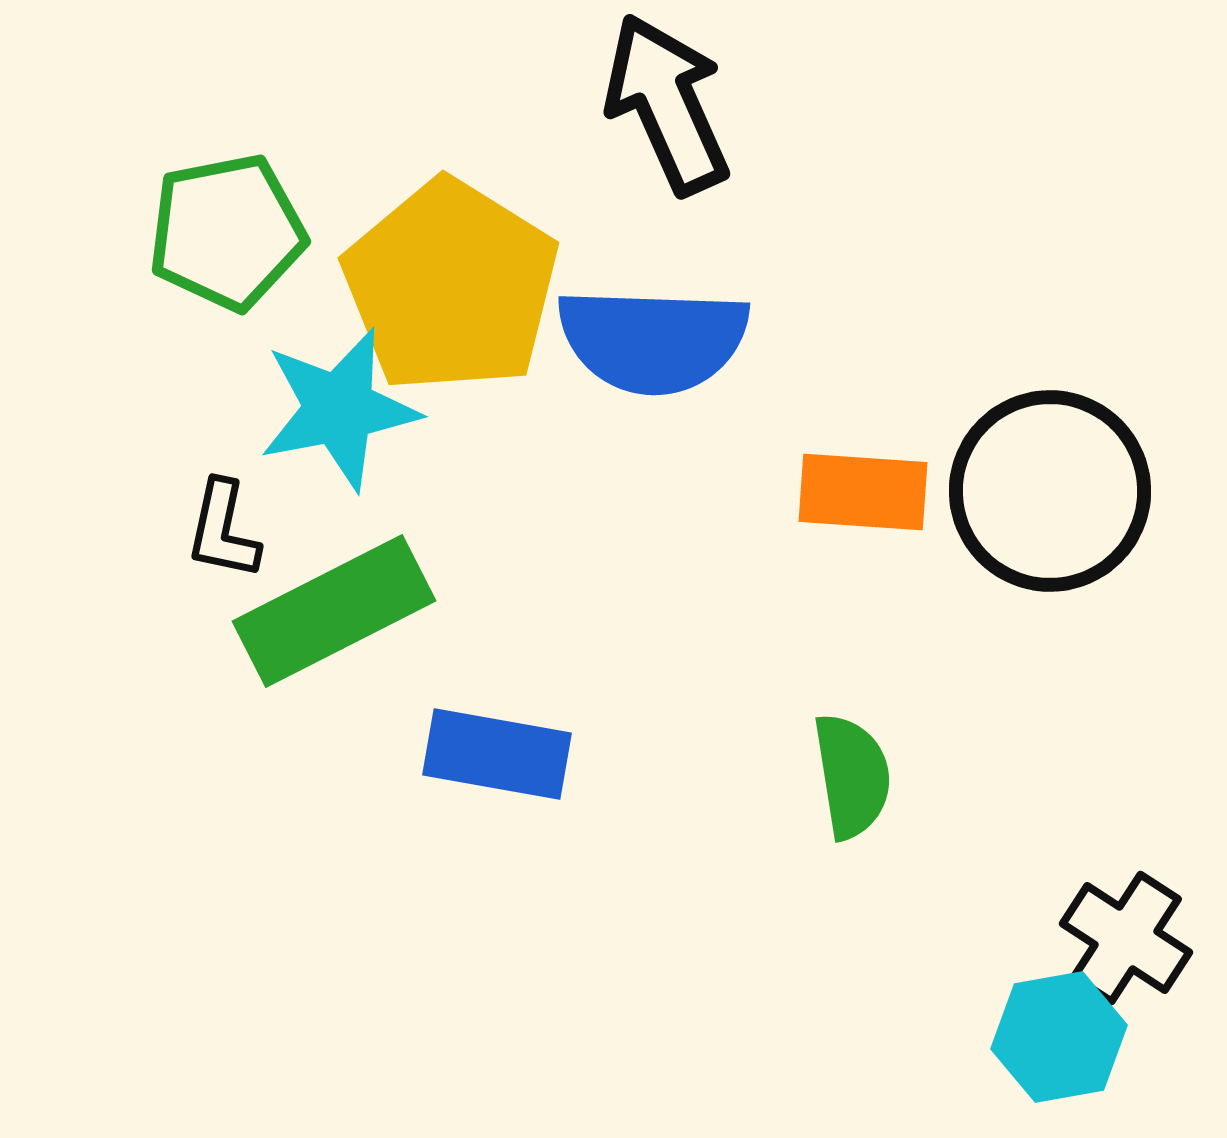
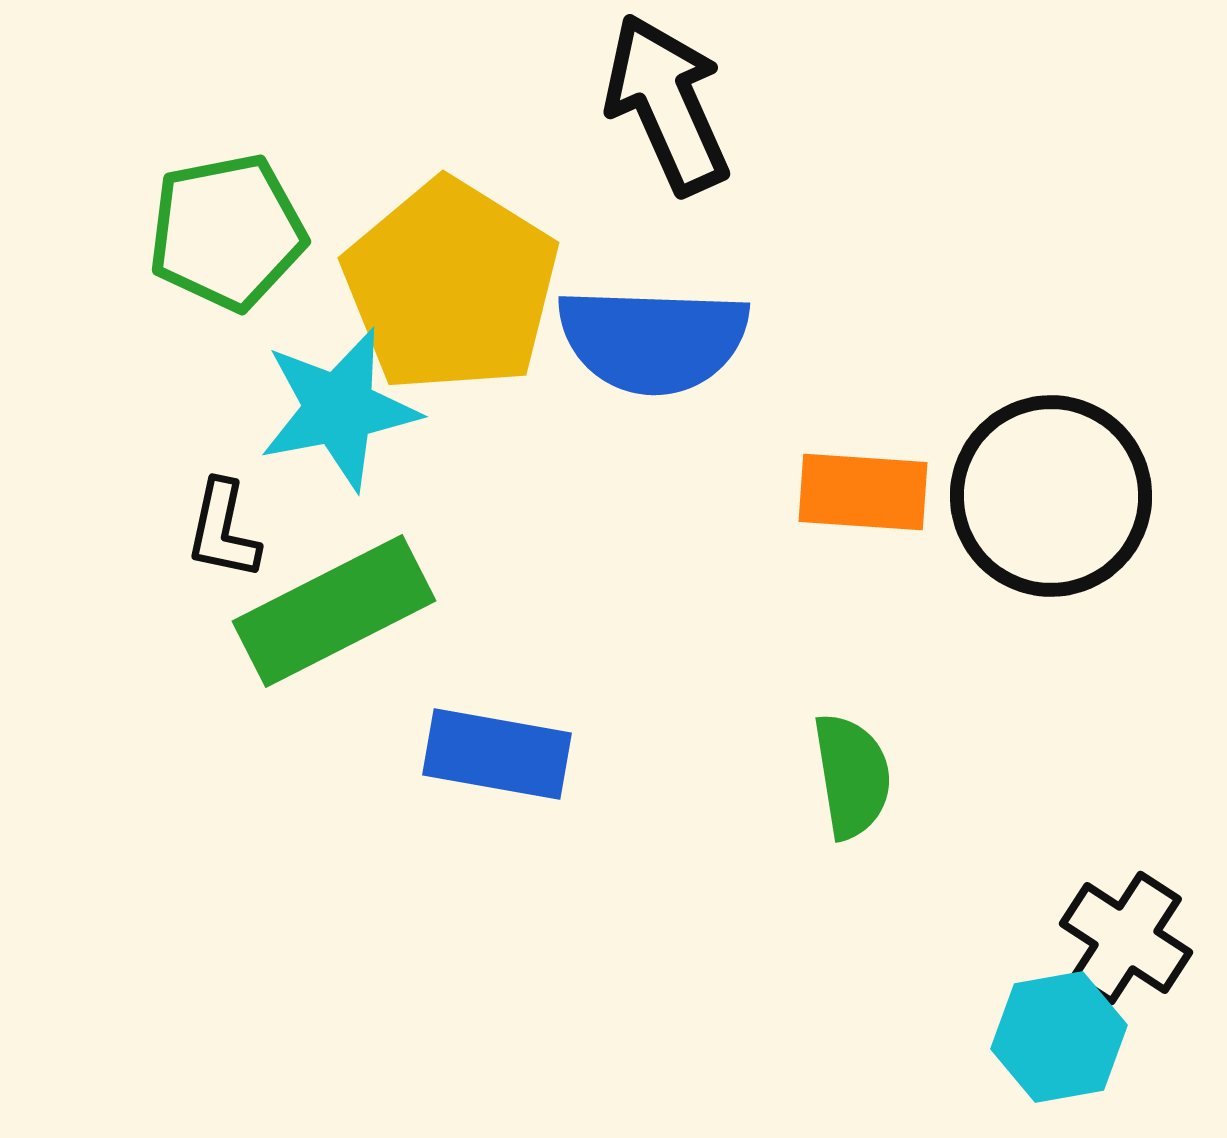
black circle: moved 1 px right, 5 px down
